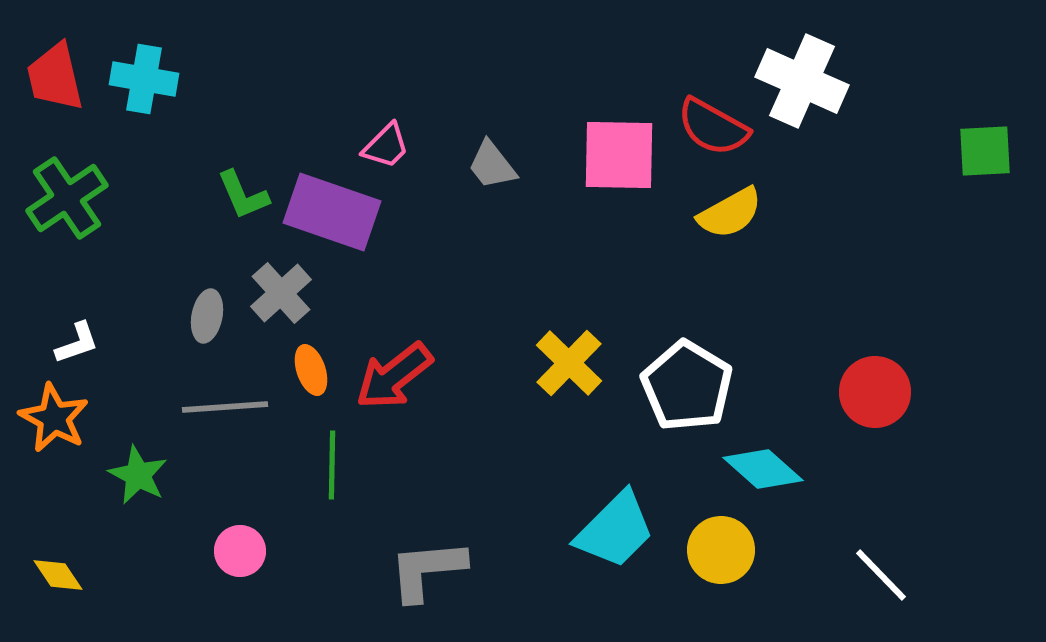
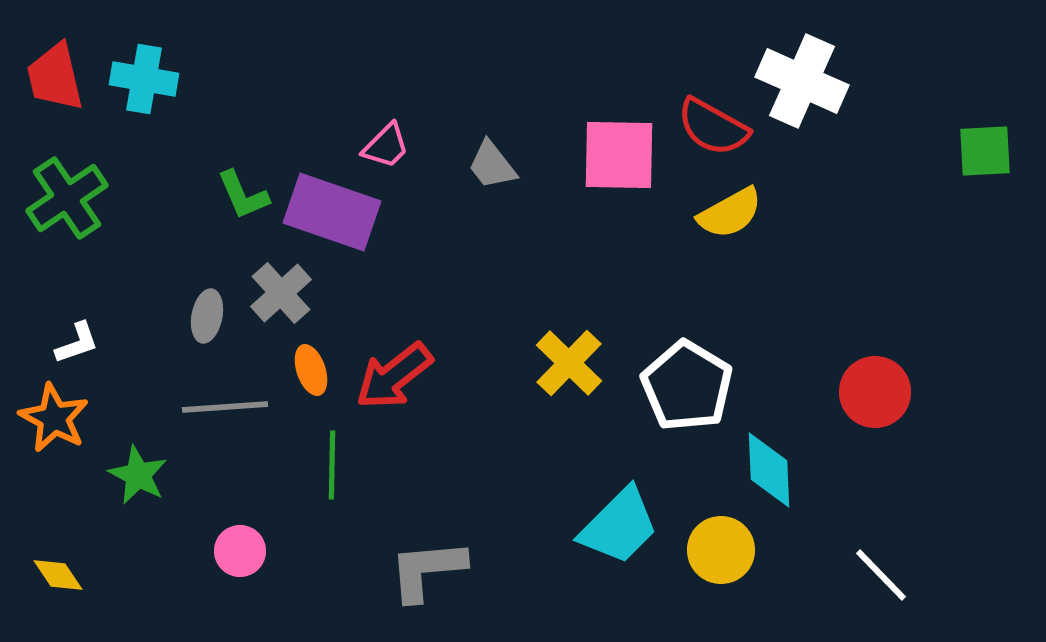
cyan diamond: moved 6 px right, 1 px down; rotated 46 degrees clockwise
cyan trapezoid: moved 4 px right, 4 px up
